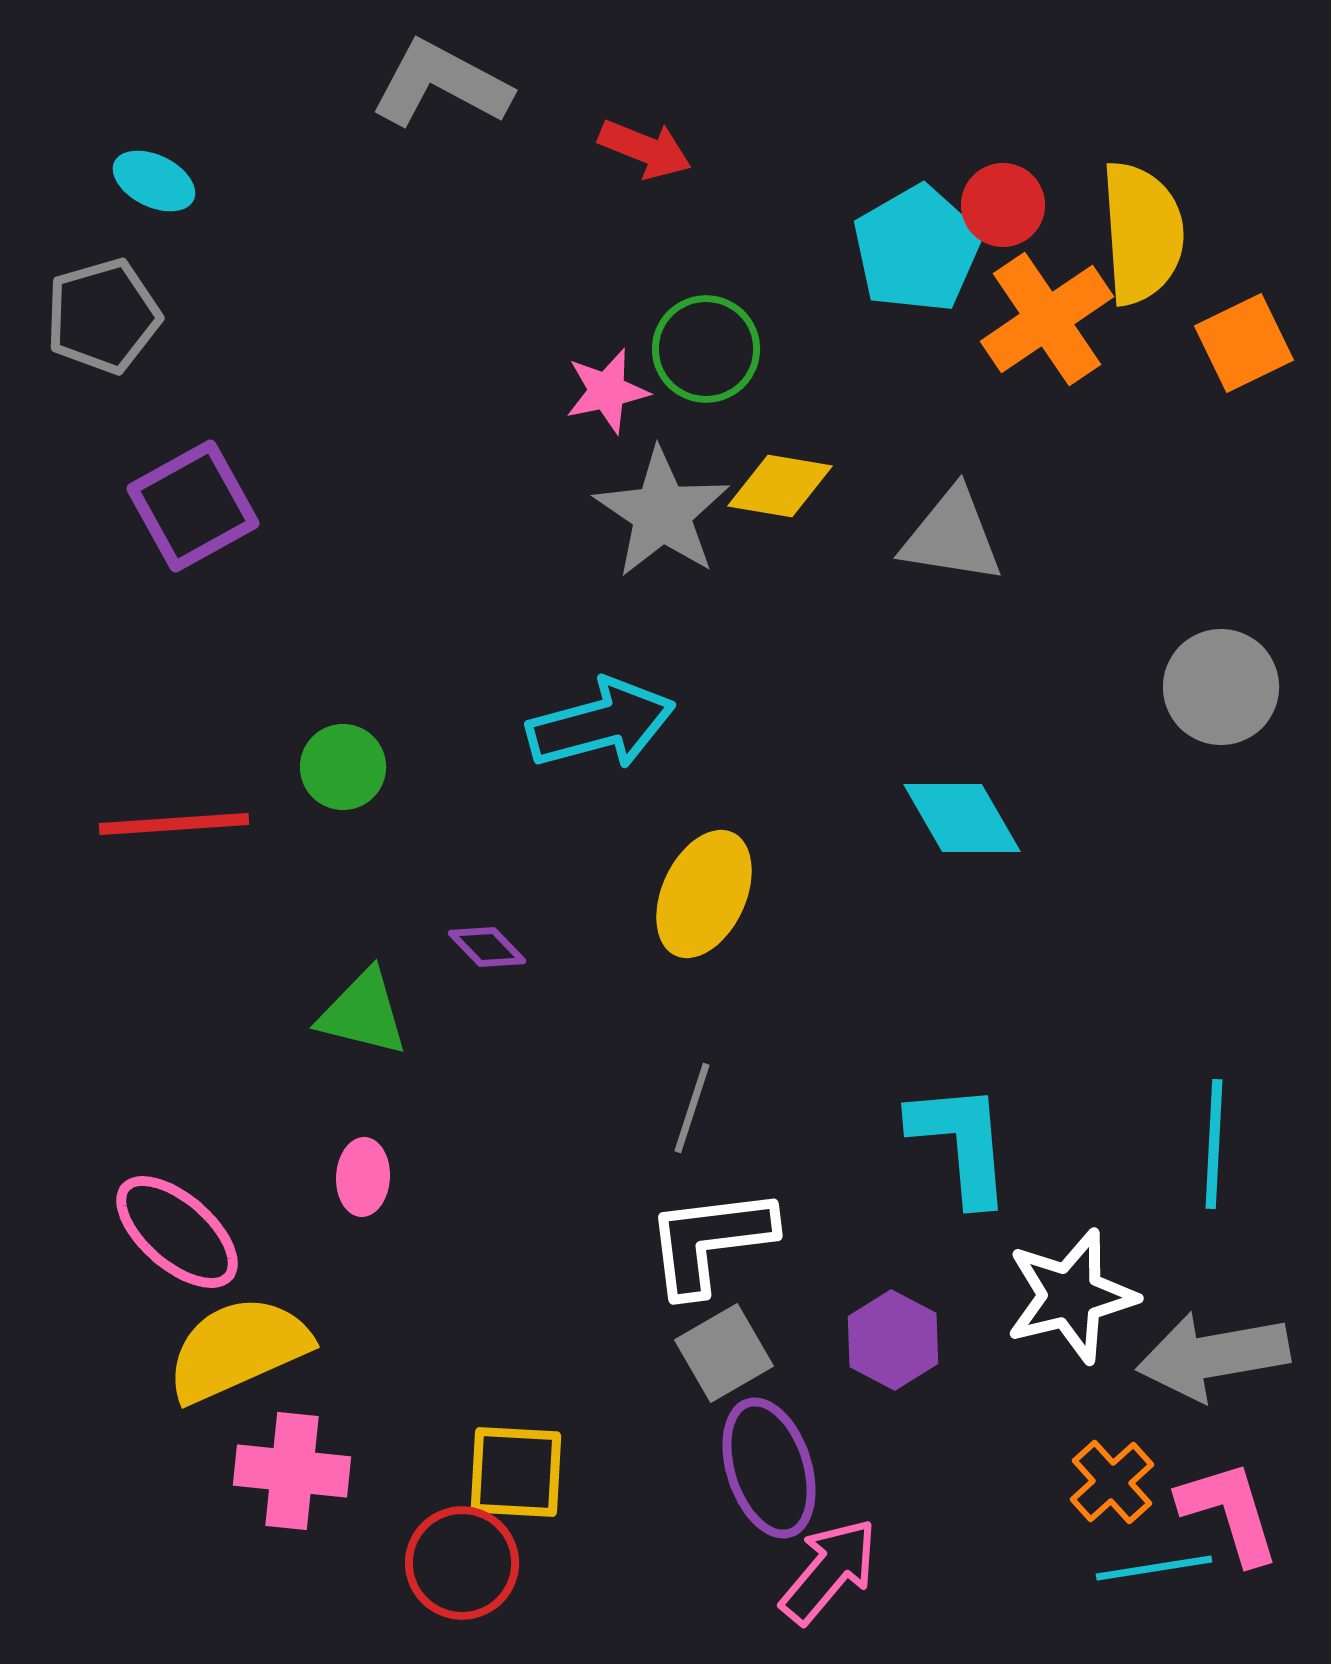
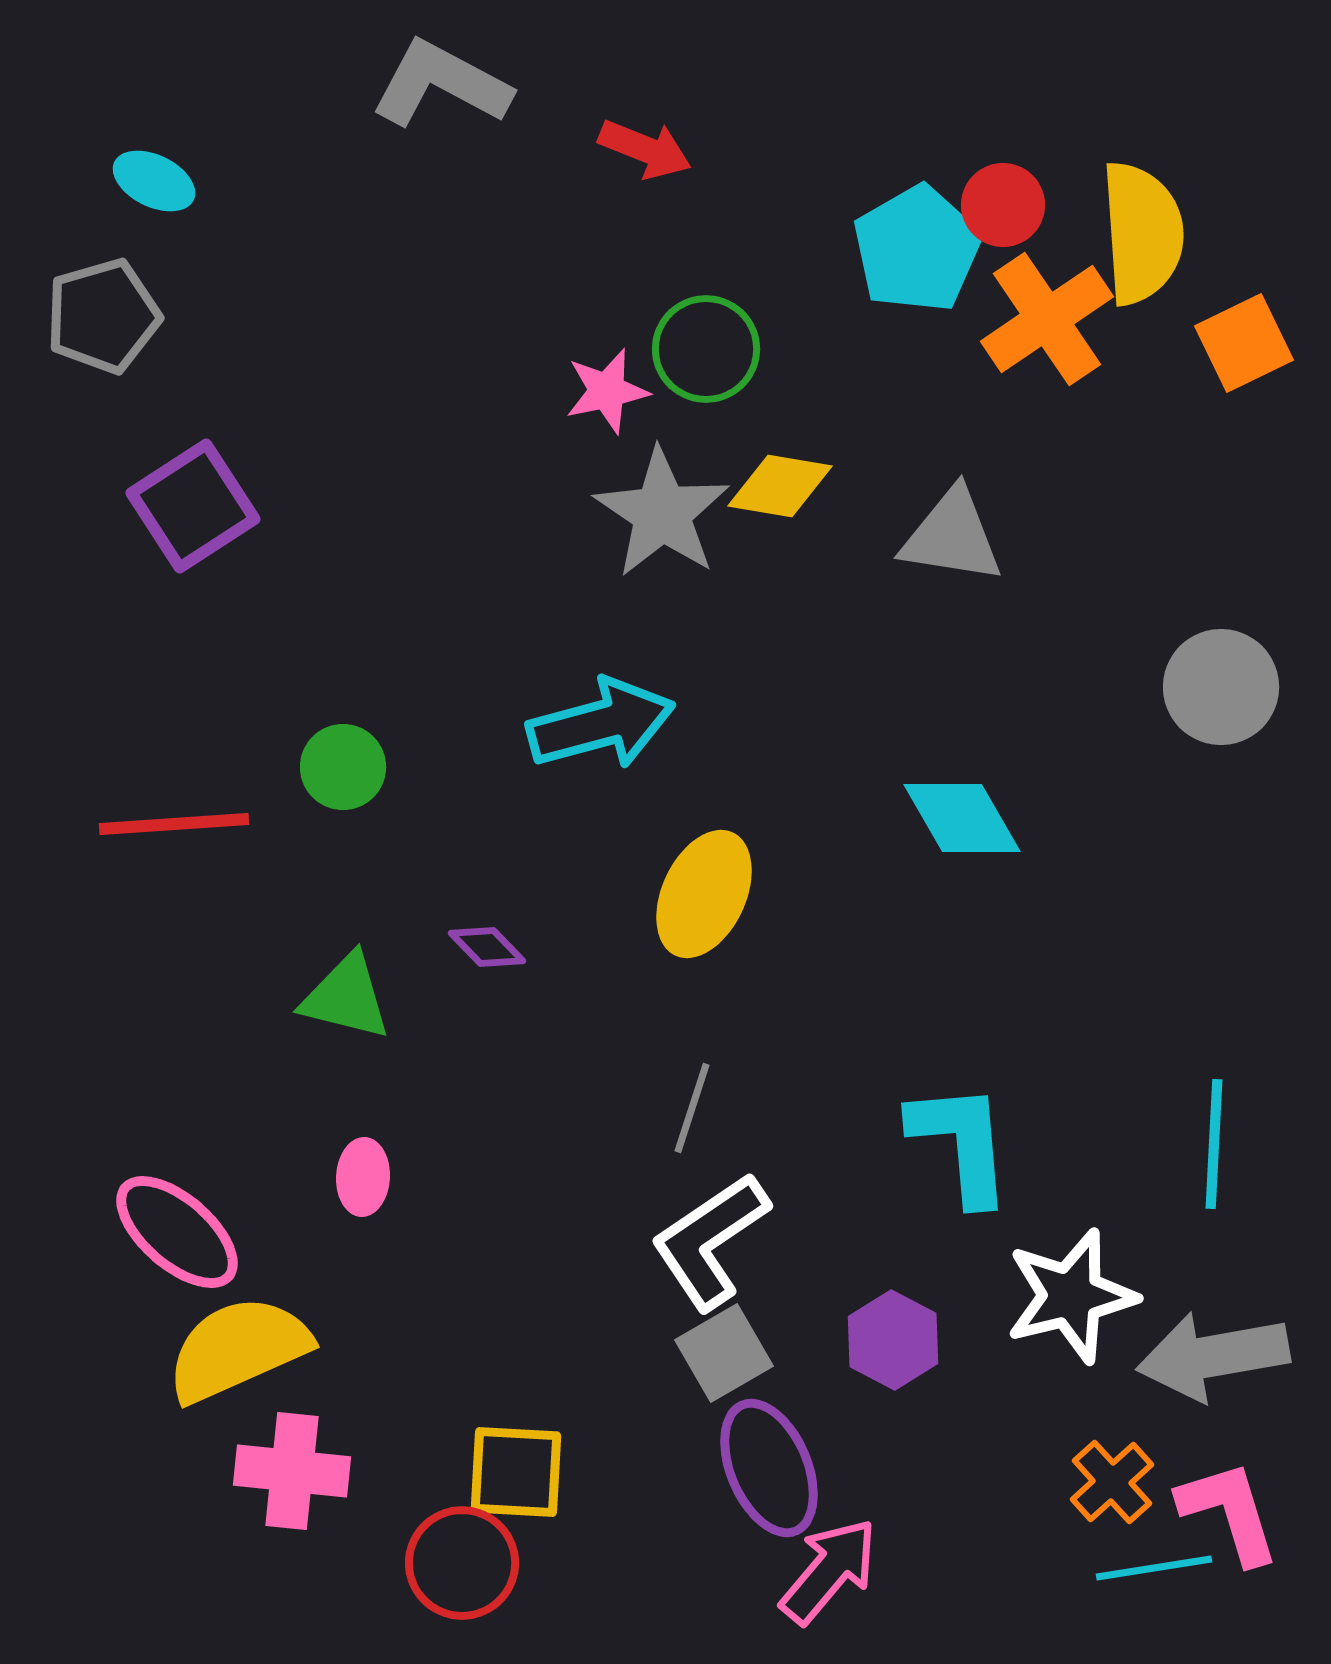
purple square at (193, 506): rotated 4 degrees counterclockwise
green triangle at (363, 1013): moved 17 px left, 16 px up
white L-shape at (710, 1241): rotated 27 degrees counterclockwise
purple ellipse at (769, 1468): rotated 5 degrees counterclockwise
